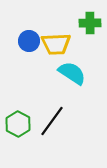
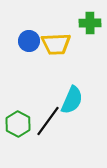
cyan semicircle: moved 27 px down; rotated 80 degrees clockwise
black line: moved 4 px left
